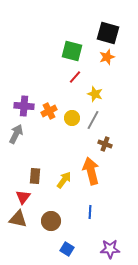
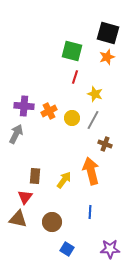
red line: rotated 24 degrees counterclockwise
red triangle: moved 2 px right
brown circle: moved 1 px right, 1 px down
